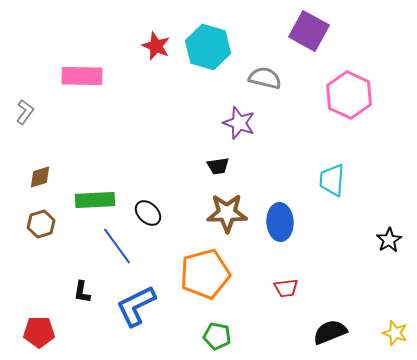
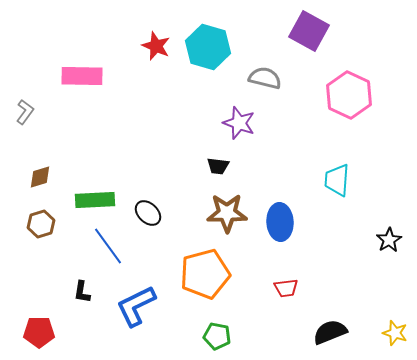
black trapezoid: rotated 15 degrees clockwise
cyan trapezoid: moved 5 px right
blue line: moved 9 px left
